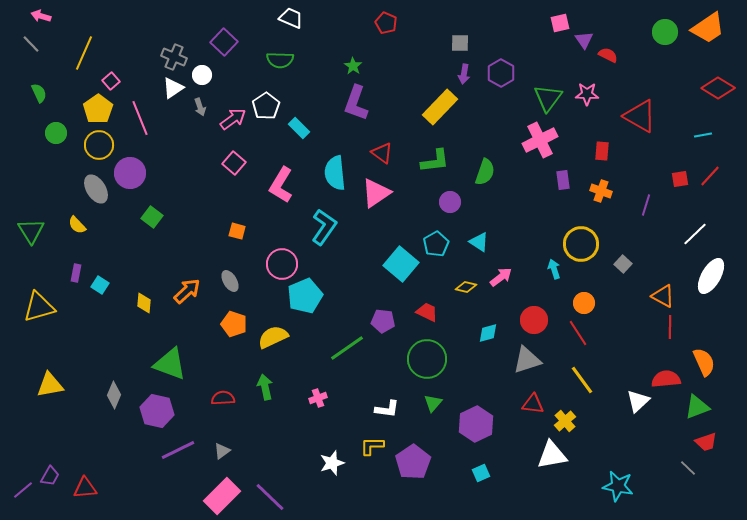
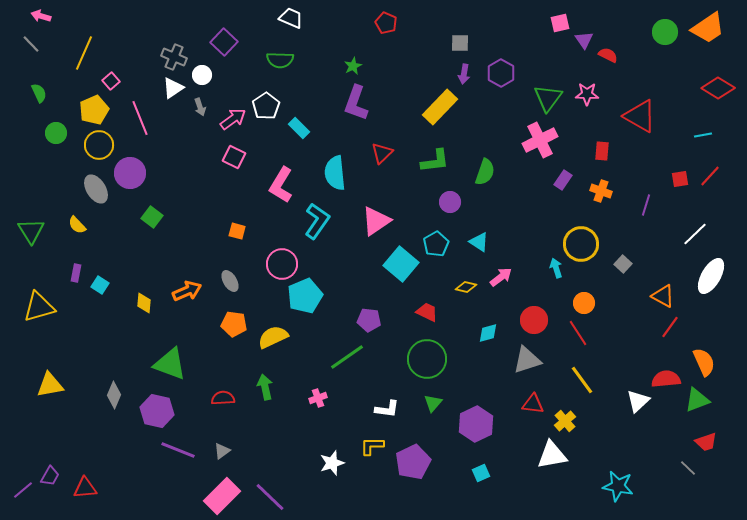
green star at (353, 66): rotated 12 degrees clockwise
yellow pentagon at (98, 109): moved 4 px left, 1 px down; rotated 12 degrees clockwise
red triangle at (382, 153): rotated 40 degrees clockwise
pink square at (234, 163): moved 6 px up; rotated 15 degrees counterclockwise
purple rectangle at (563, 180): rotated 42 degrees clockwise
pink triangle at (376, 193): moved 28 px down
cyan L-shape at (324, 227): moved 7 px left, 6 px up
cyan arrow at (554, 269): moved 2 px right, 1 px up
orange arrow at (187, 291): rotated 20 degrees clockwise
purple pentagon at (383, 321): moved 14 px left, 1 px up
orange pentagon at (234, 324): rotated 10 degrees counterclockwise
red line at (670, 327): rotated 35 degrees clockwise
green line at (347, 348): moved 9 px down
green triangle at (697, 407): moved 7 px up
purple line at (178, 450): rotated 48 degrees clockwise
purple pentagon at (413, 462): rotated 8 degrees clockwise
